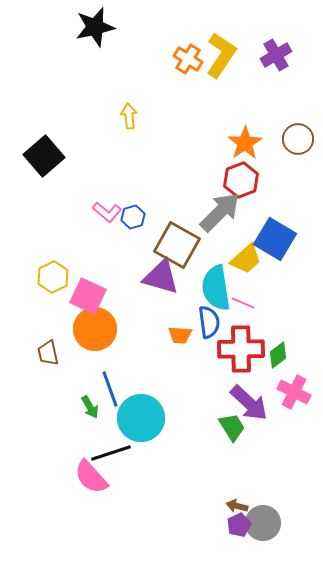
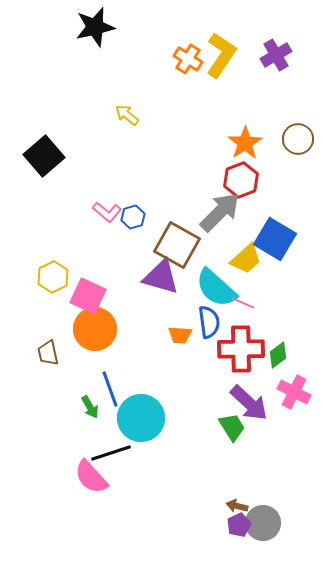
yellow arrow: moved 2 px left, 1 px up; rotated 45 degrees counterclockwise
cyan semicircle: rotated 39 degrees counterclockwise
